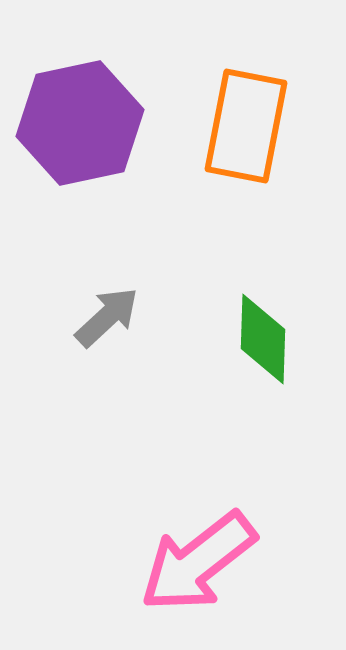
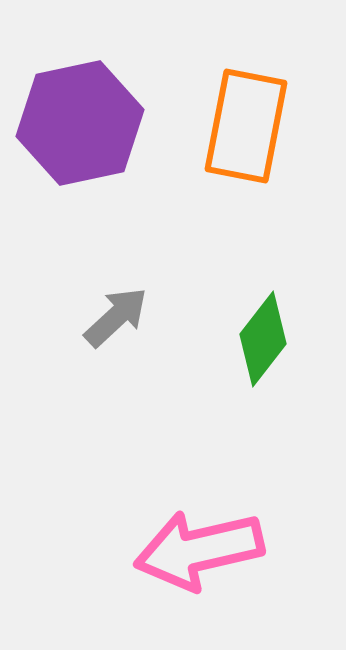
gray arrow: moved 9 px right
green diamond: rotated 36 degrees clockwise
pink arrow: moved 1 px right, 12 px up; rotated 25 degrees clockwise
